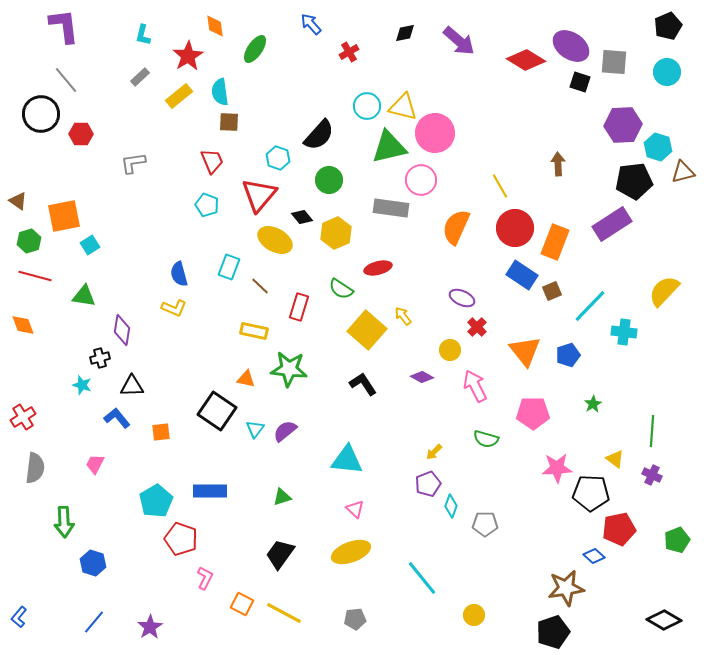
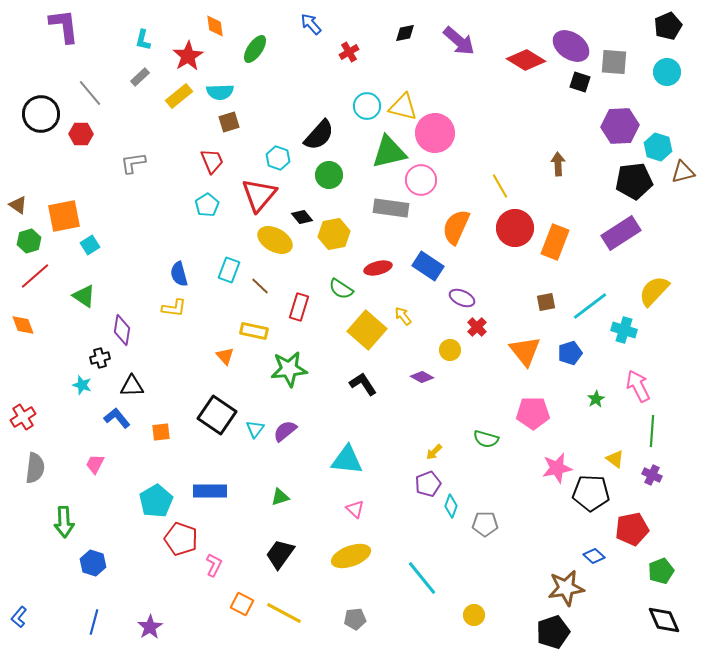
cyan L-shape at (143, 35): moved 5 px down
gray line at (66, 80): moved 24 px right, 13 px down
cyan semicircle at (220, 92): rotated 84 degrees counterclockwise
brown square at (229, 122): rotated 20 degrees counterclockwise
purple hexagon at (623, 125): moved 3 px left, 1 px down
green triangle at (389, 147): moved 5 px down
green circle at (329, 180): moved 5 px up
brown triangle at (18, 201): moved 4 px down
cyan pentagon at (207, 205): rotated 20 degrees clockwise
purple rectangle at (612, 224): moved 9 px right, 9 px down
yellow hexagon at (336, 233): moved 2 px left, 1 px down; rotated 12 degrees clockwise
cyan rectangle at (229, 267): moved 3 px down
blue rectangle at (522, 275): moved 94 px left, 9 px up
red line at (35, 276): rotated 56 degrees counterclockwise
brown square at (552, 291): moved 6 px left, 11 px down; rotated 12 degrees clockwise
yellow semicircle at (664, 291): moved 10 px left
green triangle at (84, 296): rotated 25 degrees clockwise
cyan line at (590, 306): rotated 9 degrees clockwise
yellow L-shape at (174, 308): rotated 15 degrees counterclockwise
cyan cross at (624, 332): moved 2 px up; rotated 10 degrees clockwise
blue pentagon at (568, 355): moved 2 px right, 2 px up
green star at (289, 369): rotated 12 degrees counterclockwise
orange triangle at (246, 379): moved 21 px left, 23 px up; rotated 36 degrees clockwise
pink arrow at (475, 386): moved 163 px right
green star at (593, 404): moved 3 px right, 5 px up
black square at (217, 411): moved 4 px down
pink star at (557, 468): rotated 8 degrees counterclockwise
green triangle at (282, 497): moved 2 px left
red pentagon at (619, 529): moved 13 px right
green pentagon at (677, 540): moved 16 px left, 31 px down
yellow ellipse at (351, 552): moved 4 px down
pink L-shape at (205, 578): moved 9 px right, 13 px up
black diamond at (664, 620): rotated 36 degrees clockwise
blue line at (94, 622): rotated 25 degrees counterclockwise
